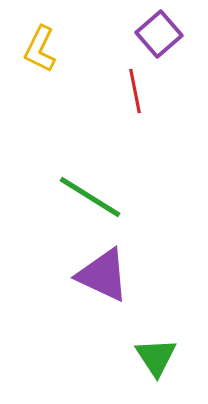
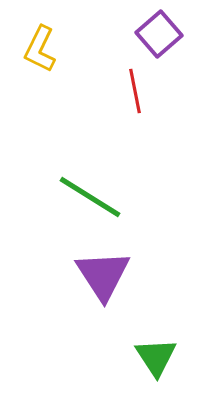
purple triangle: rotated 32 degrees clockwise
